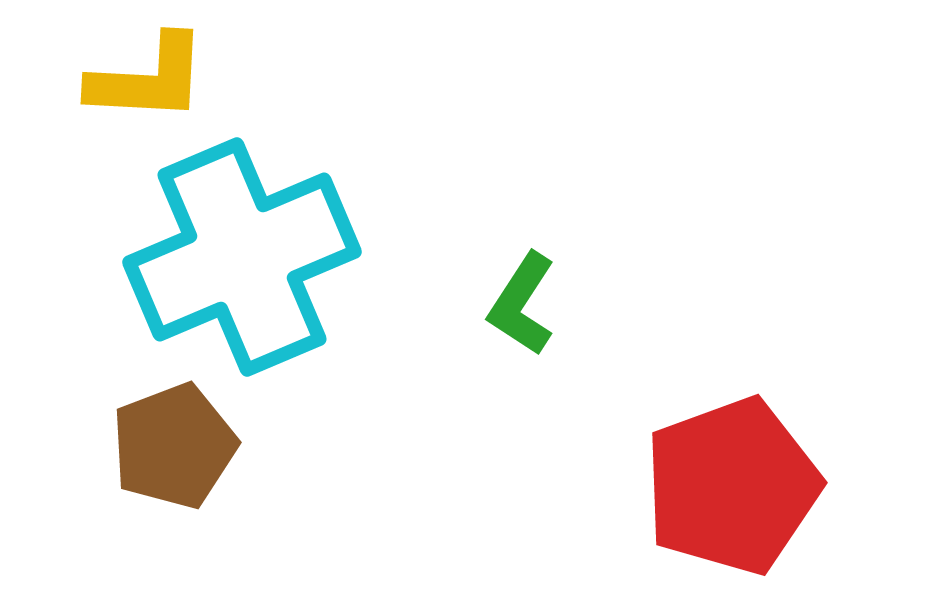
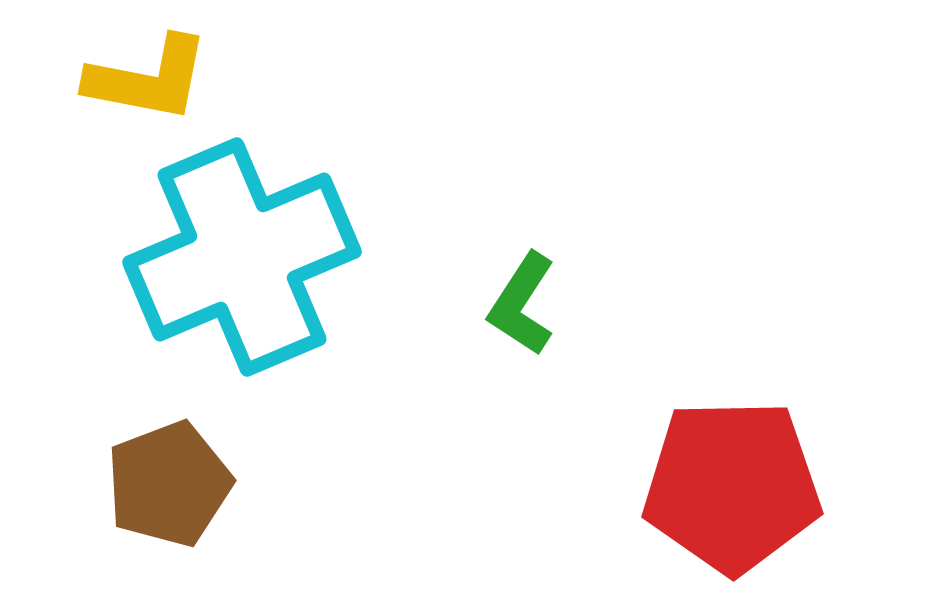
yellow L-shape: rotated 8 degrees clockwise
brown pentagon: moved 5 px left, 38 px down
red pentagon: rotated 19 degrees clockwise
